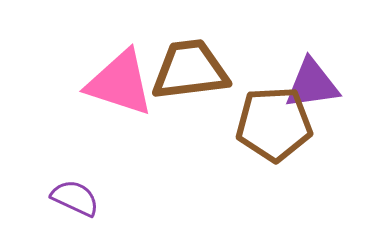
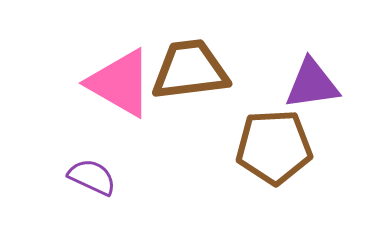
pink triangle: rotated 12 degrees clockwise
brown pentagon: moved 23 px down
purple semicircle: moved 17 px right, 21 px up
